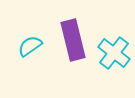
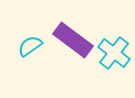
purple rectangle: rotated 39 degrees counterclockwise
